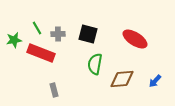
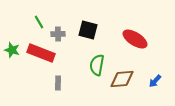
green line: moved 2 px right, 6 px up
black square: moved 4 px up
green star: moved 2 px left, 10 px down; rotated 28 degrees clockwise
green semicircle: moved 2 px right, 1 px down
gray rectangle: moved 4 px right, 7 px up; rotated 16 degrees clockwise
